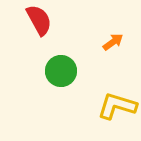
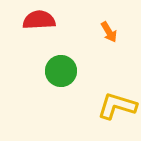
red semicircle: rotated 64 degrees counterclockwise
orange arrow: moved 4 px left, 10 px up; rotated 95 degrees clockwise
